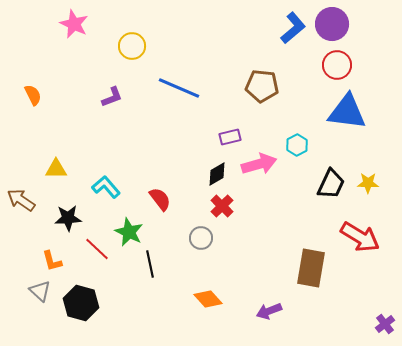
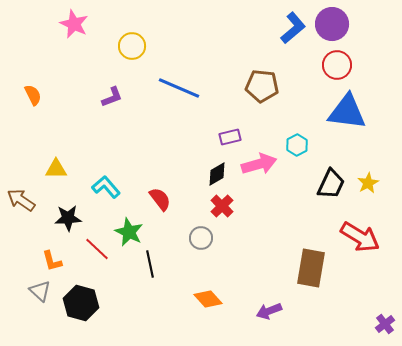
yellow star: rotated 30 degrees counterclockwise
